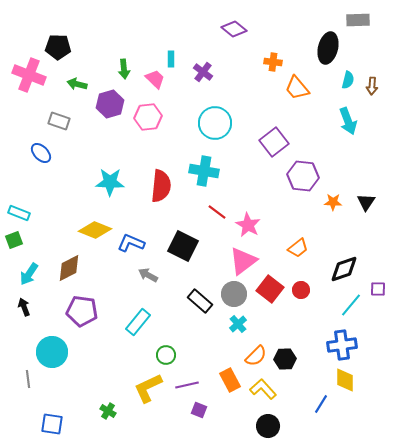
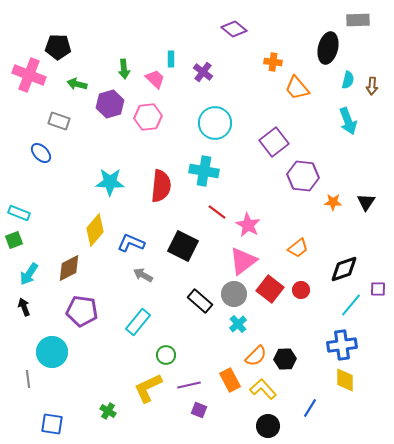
yellow diamond at (95, 230): rotated 72 degrees counterclockwise
gray arrow at (148, 275): moved 5 px left
purple line at (187, 385): moved 2 px right
blue line at (321, 404): moved 11 px left, 4 px down
